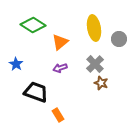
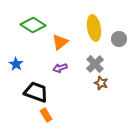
orange rectangle: moved 12 px left
